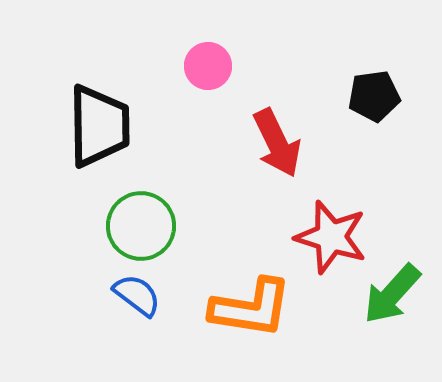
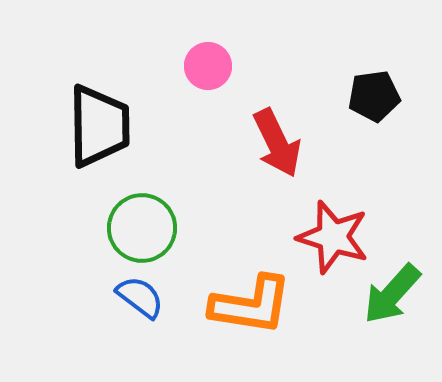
green circle: moved 1 px right, 2 px down
red star: moved 2 px right
blue semicircle: moved 3 px right, 2 px down
orange L-shape: moved 3 px up
